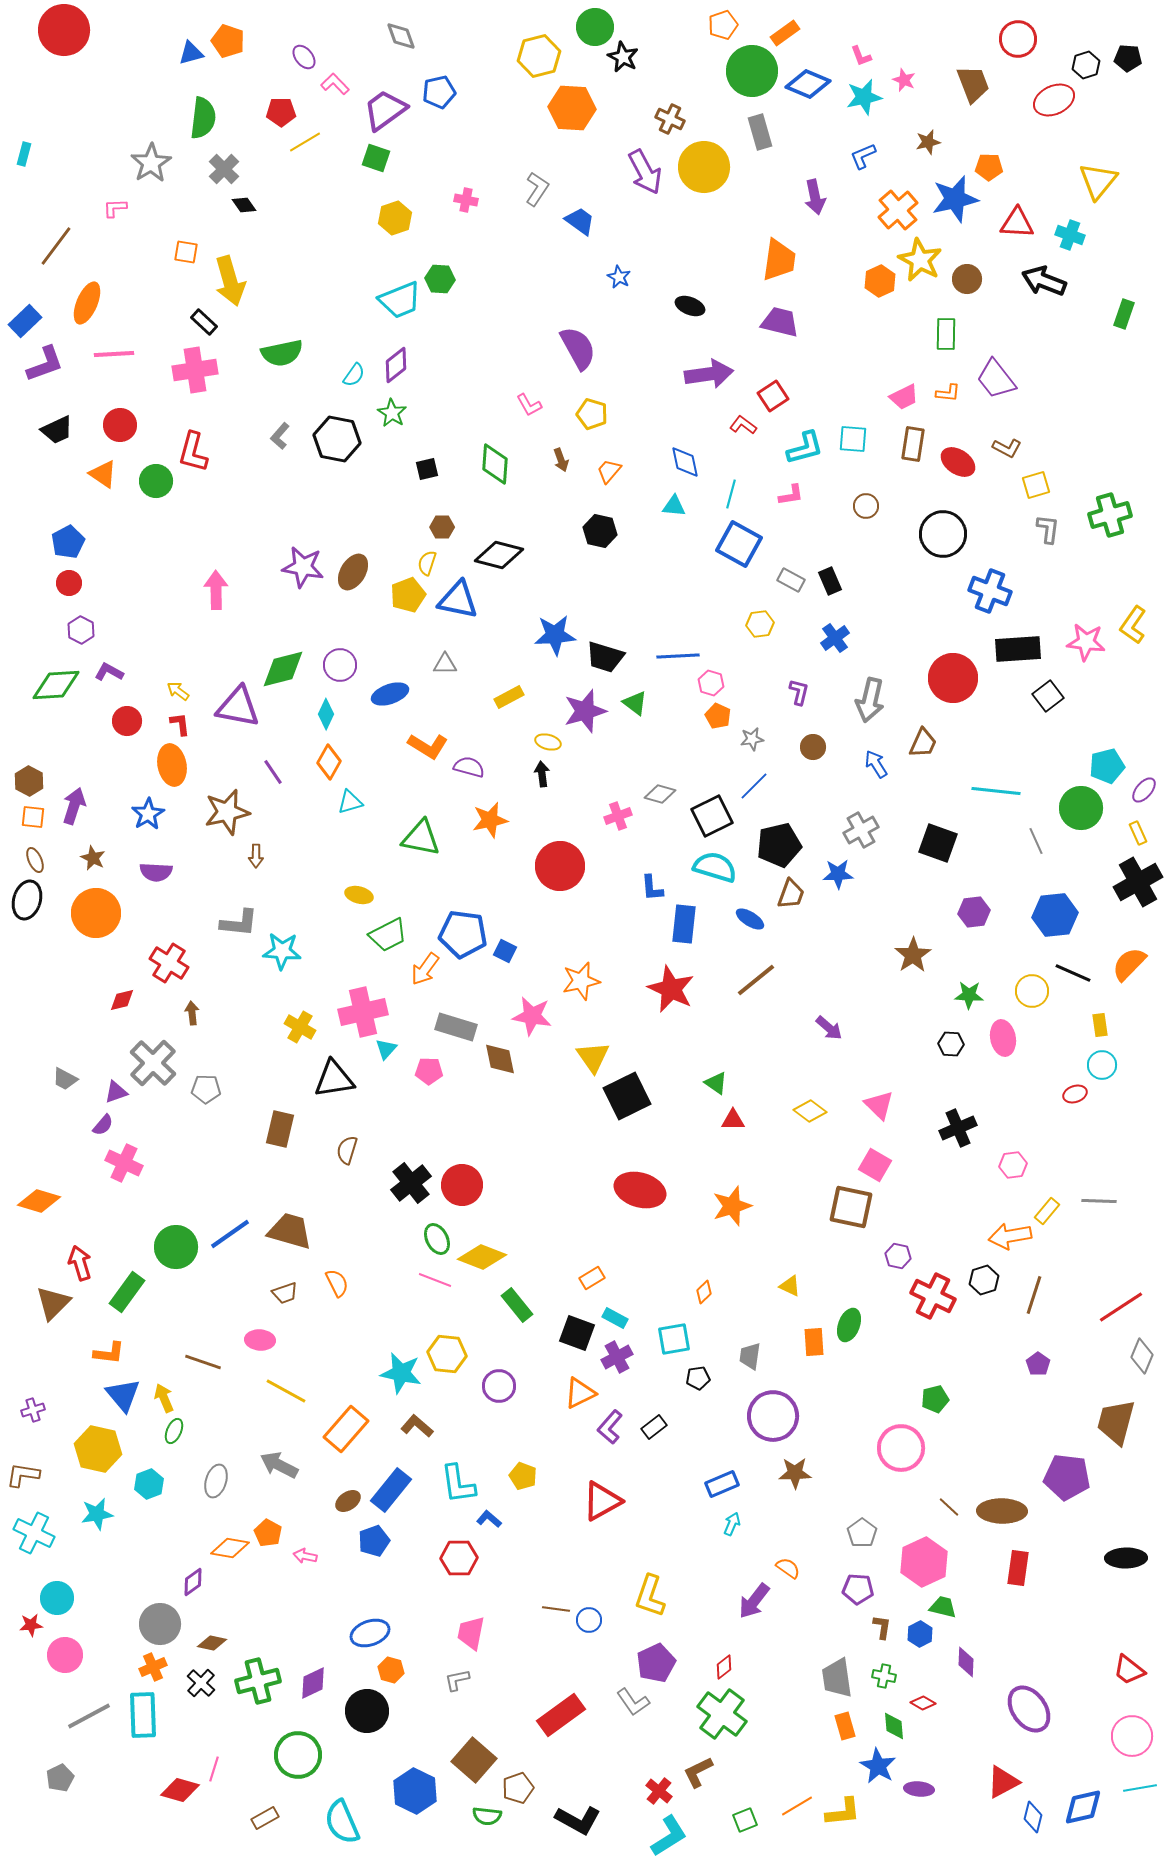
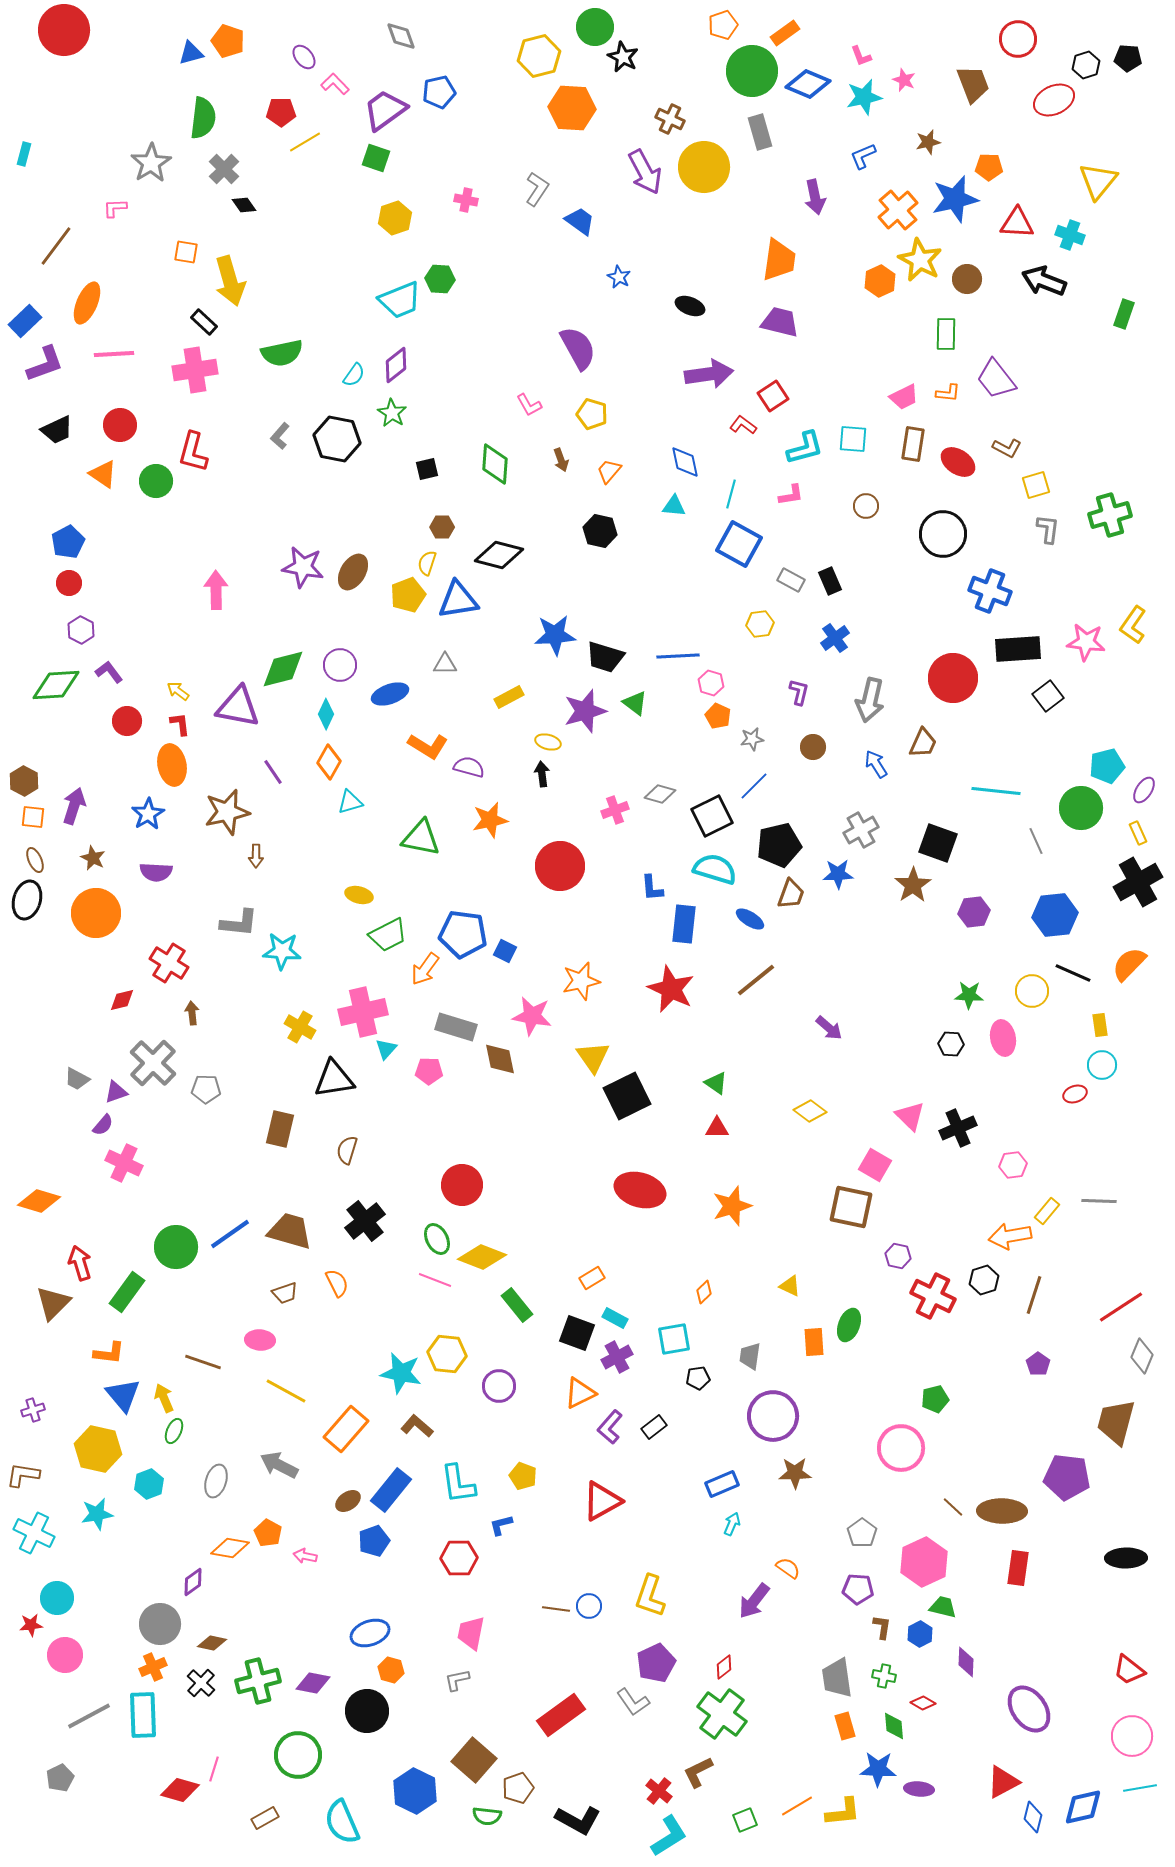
blue triangle at (458, 600): rotated 21 degrees counterclockwise
purple L-shape at (109, 672): rotated 24 degrees clockwise
brown hexagon at (29, 781): moved 5 px left
purple ellipse at (1144, 790): rotated 8 degrees counterclockwise
pink cross at (618, 816): moved 3 px left, 6 px up
cyan semicircle at (715, 867): moved 2 px down
brown star at (913, 955): moved 70 px up
gray trapezoid at (65, 1079): moved 12 px right
pink triangle at (879, 1105): moved 31 px right, 11 px down
red triangle at (733, 1120): moved 16 px left, 8 px down
black cross at (411, 1183): moved 46 px left, 38 px down
brown line at (949, 1507): moved 4 px right
blue L-shape at (489, 1519): moved 12 px right, 6 px down; rotated 55 degrees counterclockwise
blue circle at (589, 1620): moved 14 px up
purple diamond at (313, 1683): rotated 36 degrees clockwise
blue star at (878, 1766): moved 3 px down; rotated 27 degrees counterclockwise
